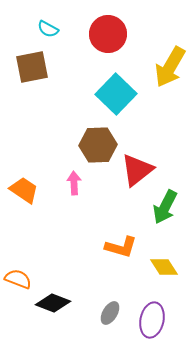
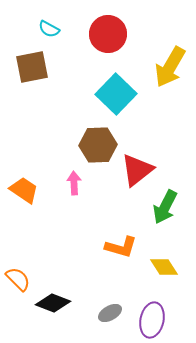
cyan semicircle: moved 1 px right
orange semicircle: rotated 24 degrees clockwise
gray ellipse: rotated 30 degrees clockwise
